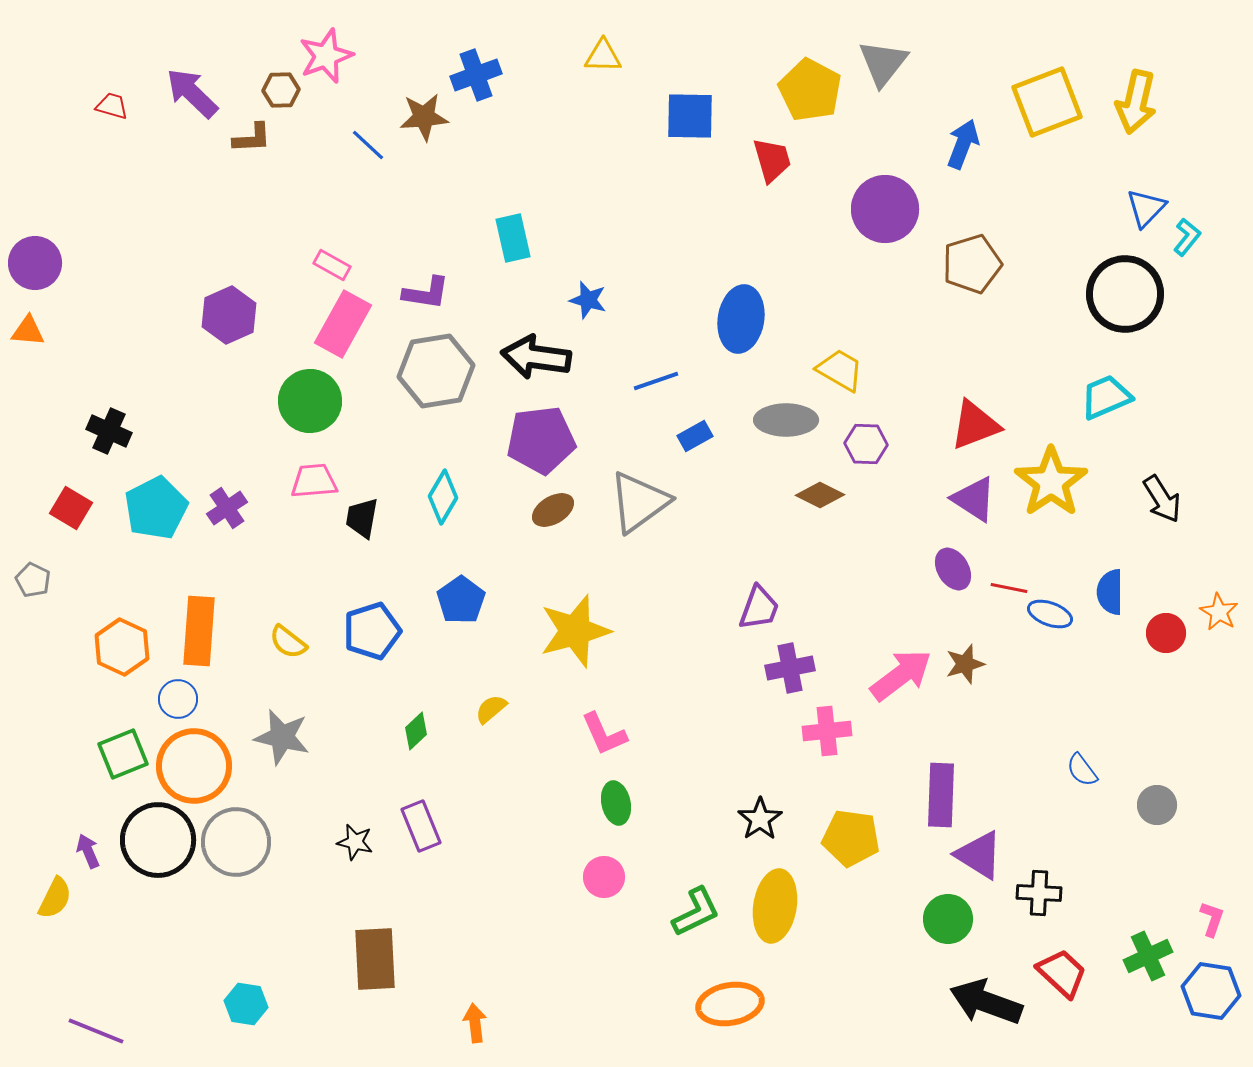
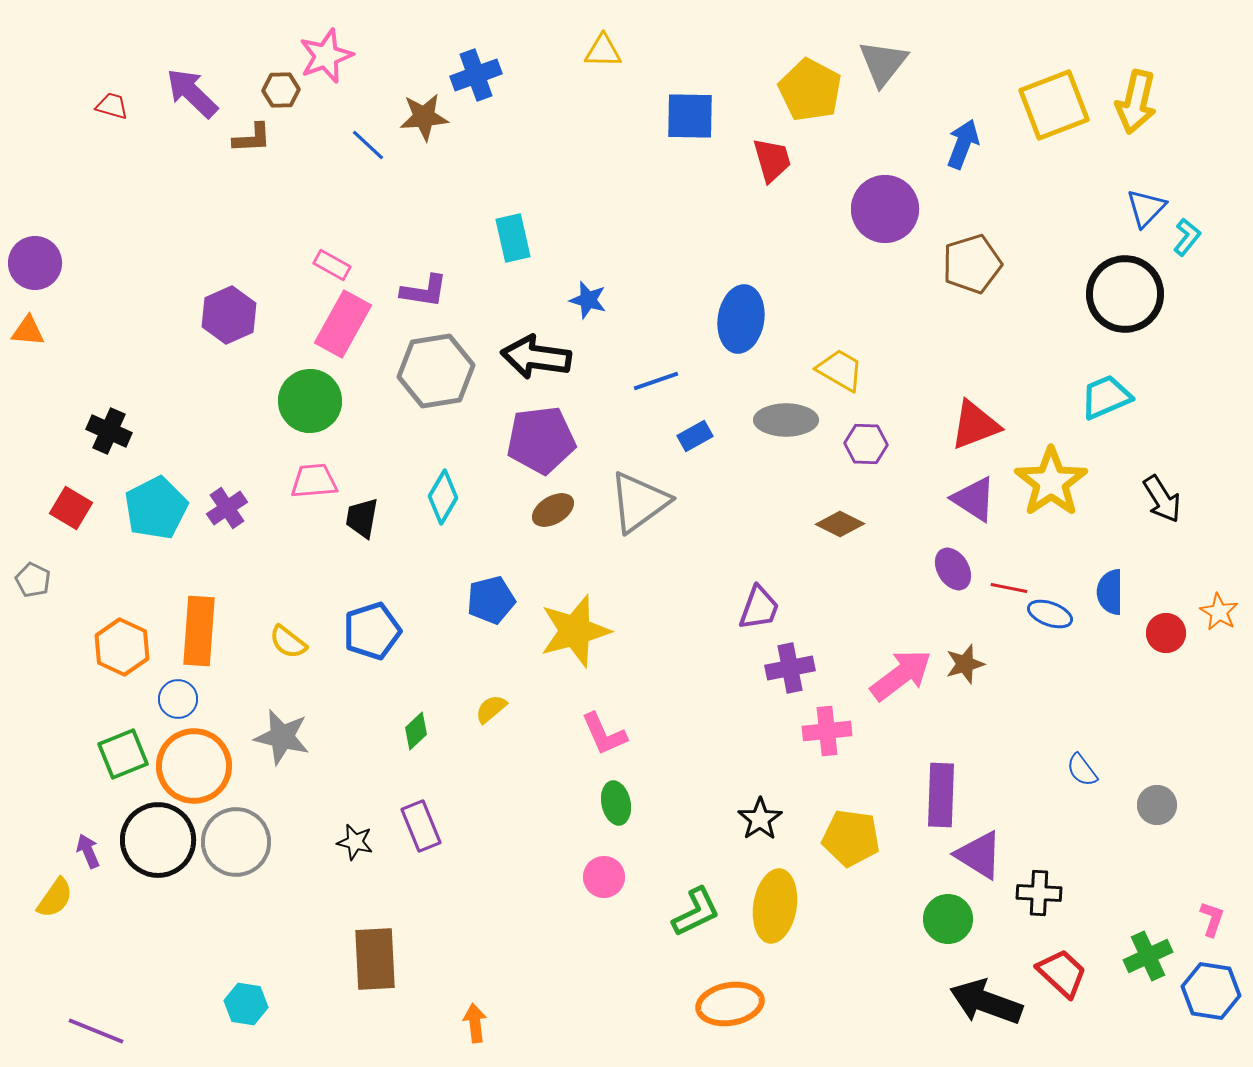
yellow triangle at (603, 56): moved 5 px up
yellow square at (1047, 102): moved 7 px right, 3 px down
purple L-shape at (426, 293): moved 2 px left, 2 px up
brown diamond at (820, 495): moved 20 px right, 29 px down
blue pentagon at (461, 600): moved 30 px right; rotated 21 degrees clockwise
yellow semicircle at (55, 898): rotated 9 degrees clockwise
